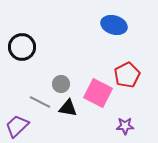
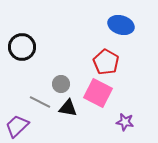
blue ellipse: moved 7 px right
red pentagon: moved 21 px left, 13 px up; rotated 15 degrees counterclockwise
purple star: moved 4 px up; rotated 12 degrees clockwise
